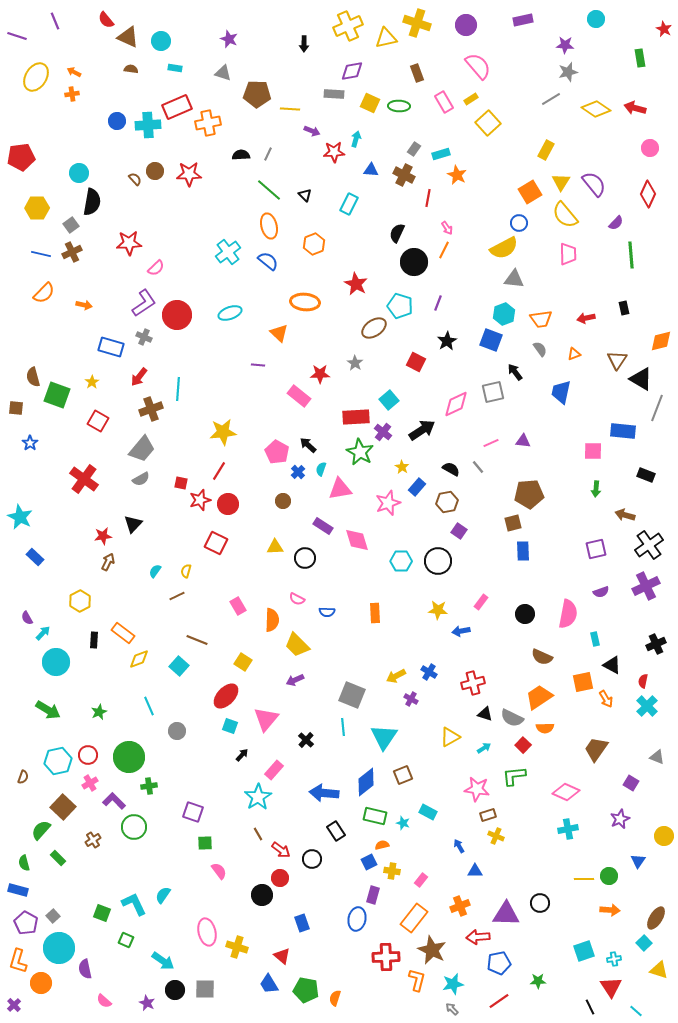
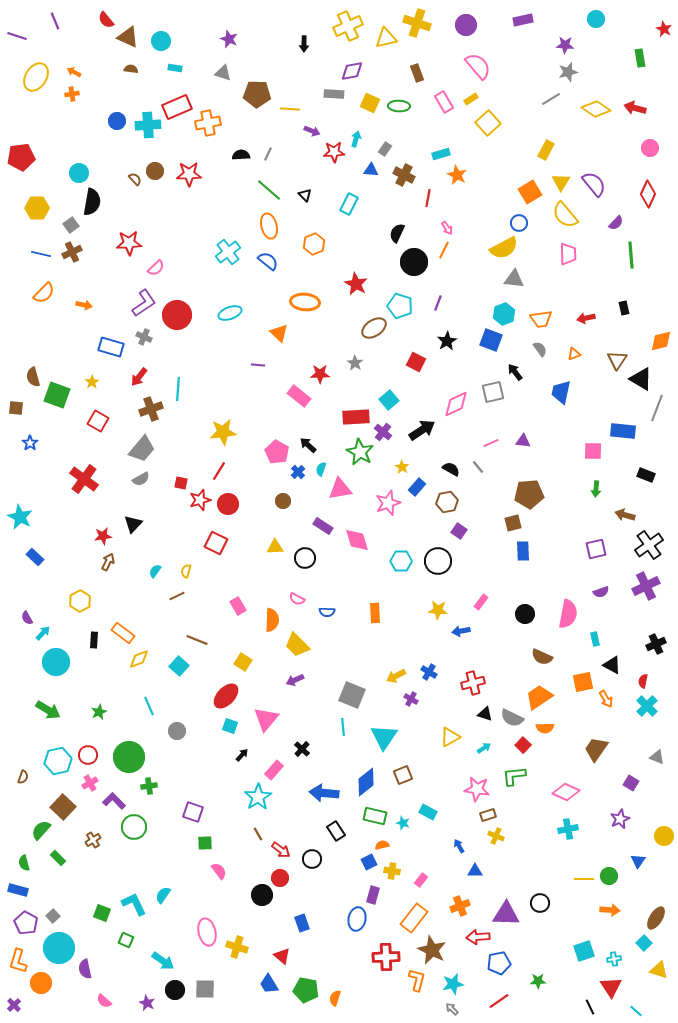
gray rectangle at (414, 149): moved 29 px left
black cross at (306, 740): moved 4 px left, 9 px down
